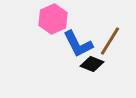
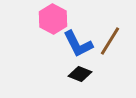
pink hexagon: rotated 8 degrees counterclockwise
black diamond: moved 12 px left, 10 px down
